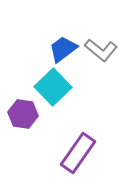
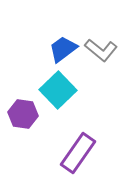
cyan square: moved 5 px right, 3 px down
